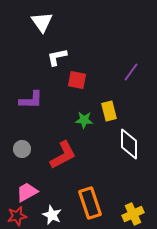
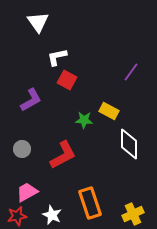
white triangle: moved 4 px left
red square: moved 10 px left; rotated 18 degrees clockwise
purple L-shape: rotated 30 degrees counterclockwise
yellow rectangle: rotated 48 degrees counterclockwise
